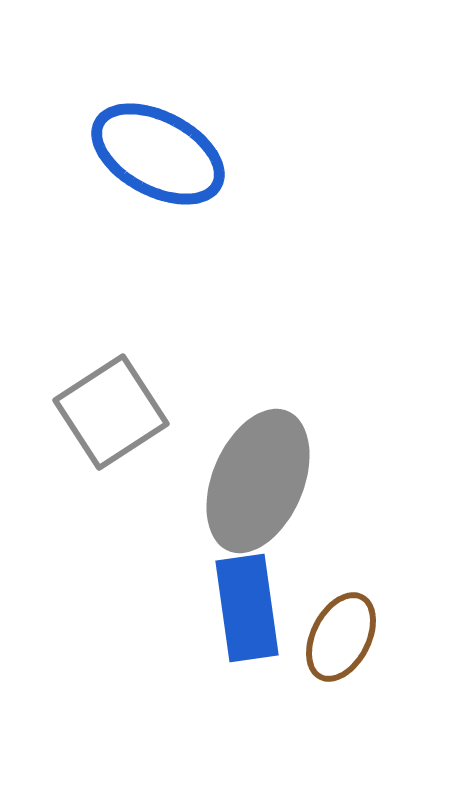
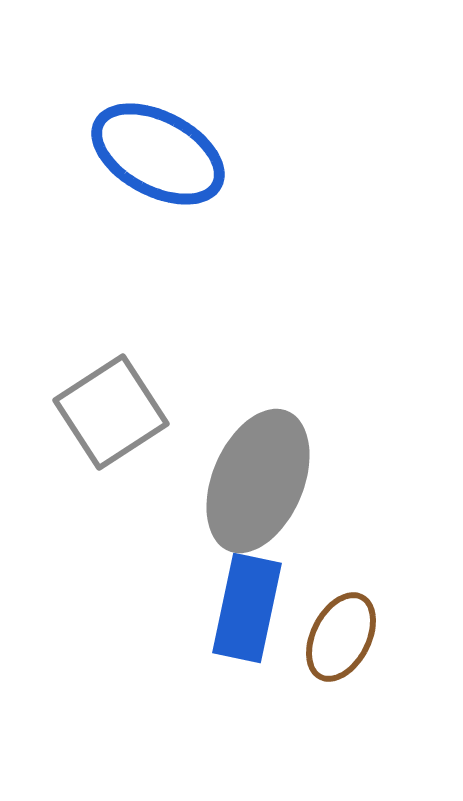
blue rectangle: rotated 20 degrees clockwise
